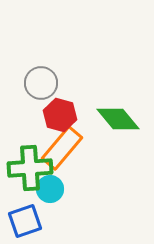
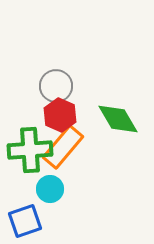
gray circle: moved 15 px right, 3 px down
red hexagon: rotated 8 degrees clockwise
green diamond: rotated 9 degrees clockwise
orange rectangle: moved 1 px right, 1 px up
green cross: moved 18 px up
